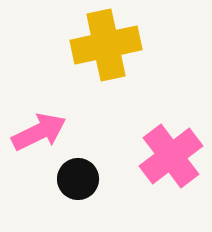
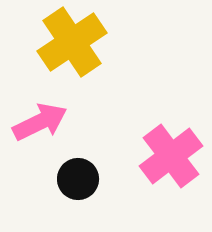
yellow cross: moved 34 px left, 3 px up; rotated 22 degrees counterclockwise
pink arrow: moved 1 px right, 10 px up
